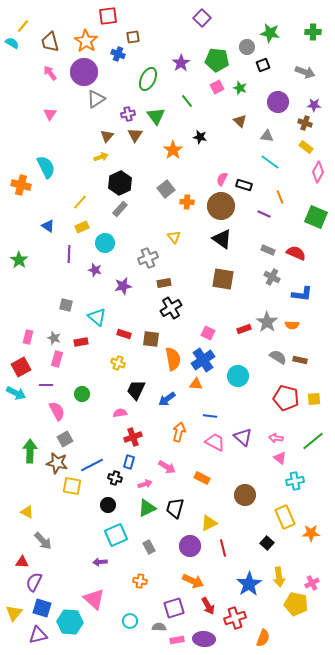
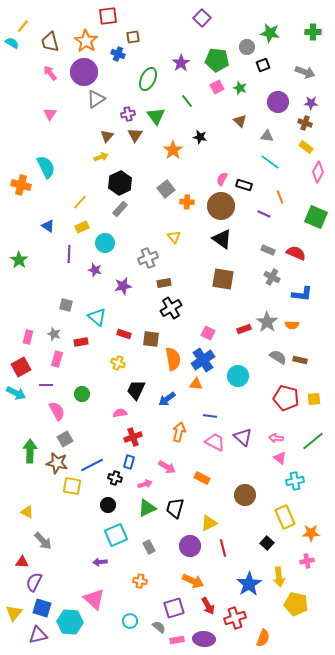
purple star at (314, 105): moved 3 px left, 2 px up
gray star at (54, 338): moved 4 px up
pink cross at (312, 583): moved 5 px left, 22 px up; rotated 16 degrees clockwise
gray semicircle at (159, 627): rotated 40 degrees clockwise
